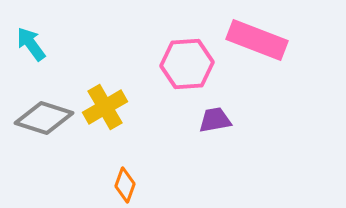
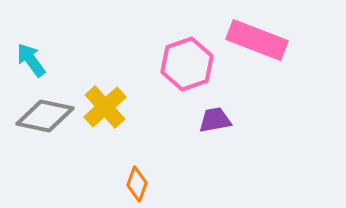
cyan arrow: moved 16 px down
pink hexagon: rotated 15 degrees counterclockwise
yellow cross: rotated 12 degrees counterclockwise
gray diamond: moved 1 px right, 2 px up; rotated 6 degrees counterclockwise
orange diamond: moved 12 px right, 1 px up
